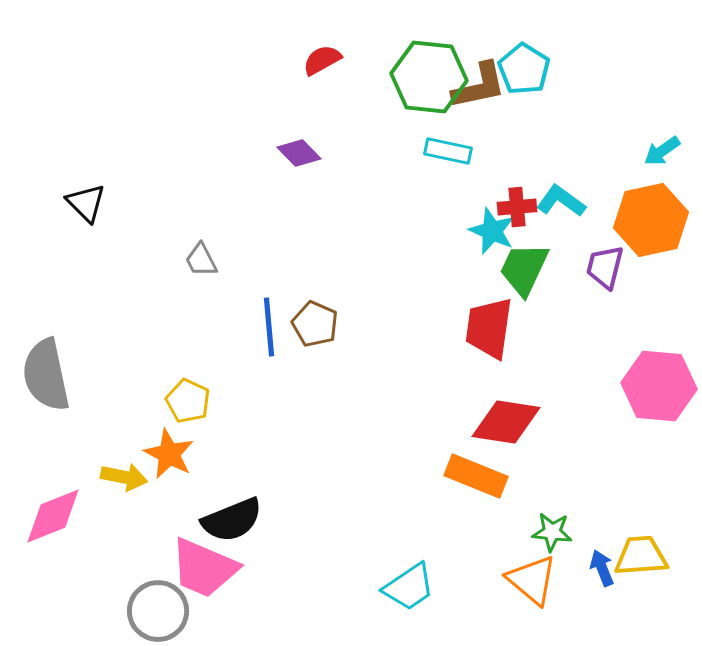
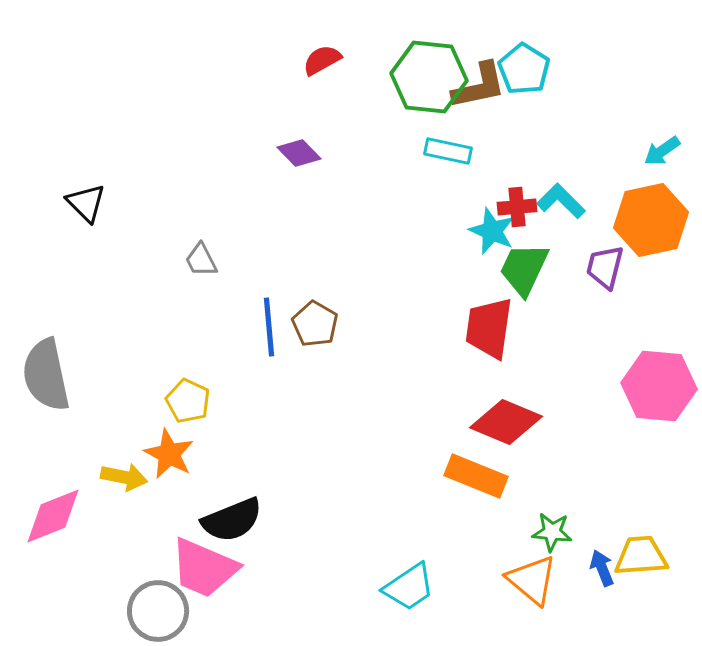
cyan L-shape: rotated 9 degrees clockwise
brown pentagon: rotated 6 degrees clockwise
red diamond: rotated 14 degrees clockwise
